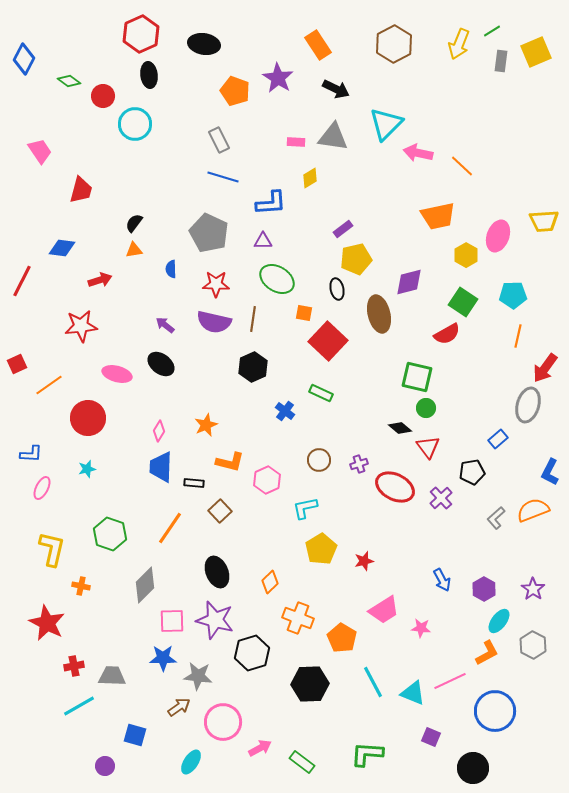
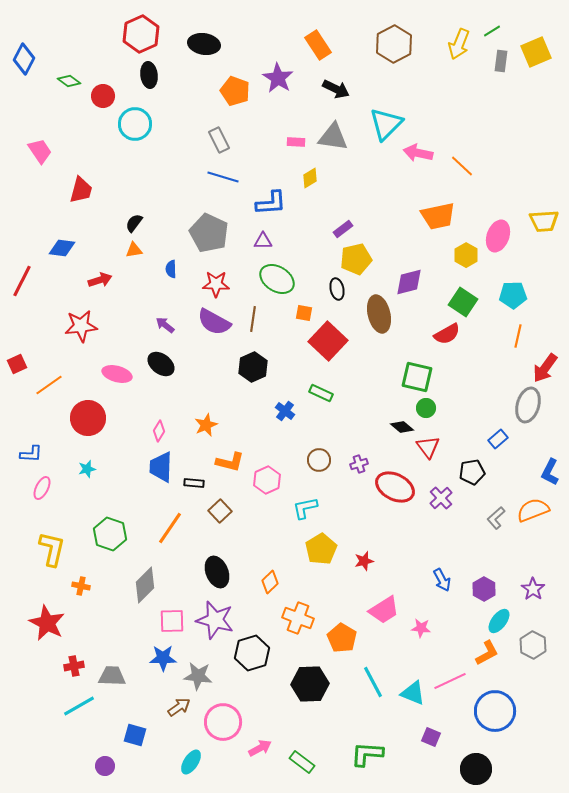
purple semicircle at (214, 322): rotated 16 degrees clockwise
black diamond at (400, 428): moved 2 px right, 1 px up
black circle at (473, 768): moved 3 px right, 1 px down
